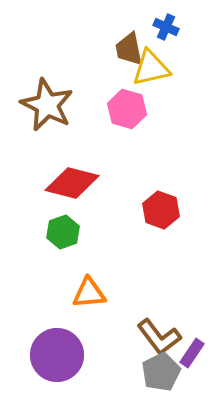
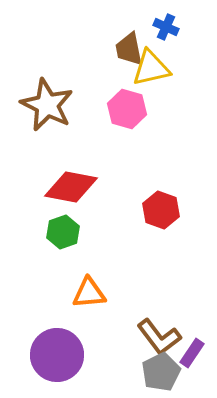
red diamond: moved 1 px left, 4 px down; rotated 4 degrees counterclockwise
